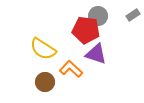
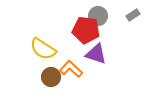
brown circle: moved 6 px right, 5 px up
